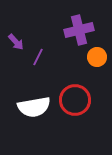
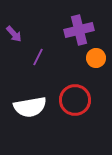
purple arrow: moved 2 px left, 8 px up
orange circle: moved 1 px left, 1 px down
white semicircle: moved 4 px left
